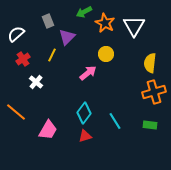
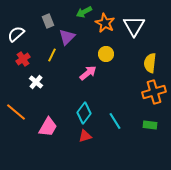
pink trapezoid: moved 3 px up
